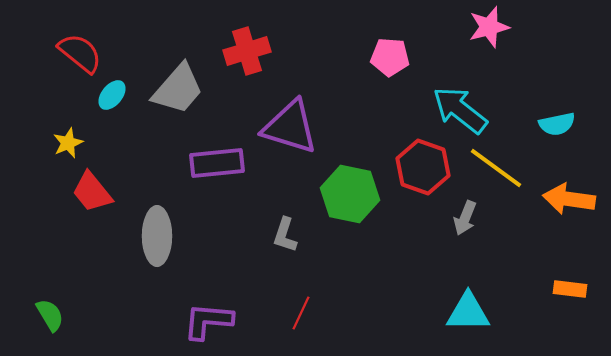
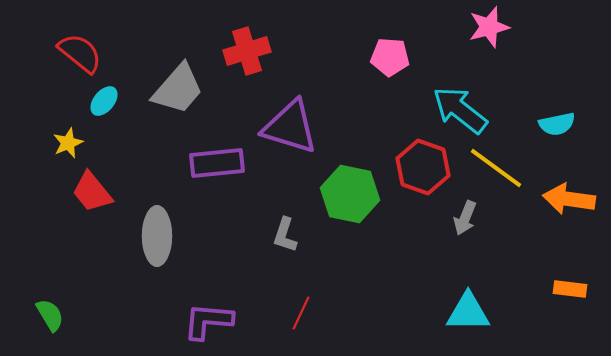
cyan ellipse: moved 8 px left, 6 px down
